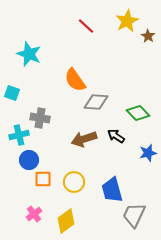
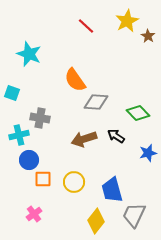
yellow diamond: moved 30 px right; rotated 15 degrees counterclockwise
